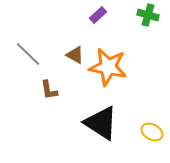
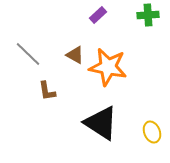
green cross: rotated 20 degrees counterclockwise
brown L-shape: moved 2 px left, 1 px down
yellow ellipse: rotated 40 degrees clockwise
